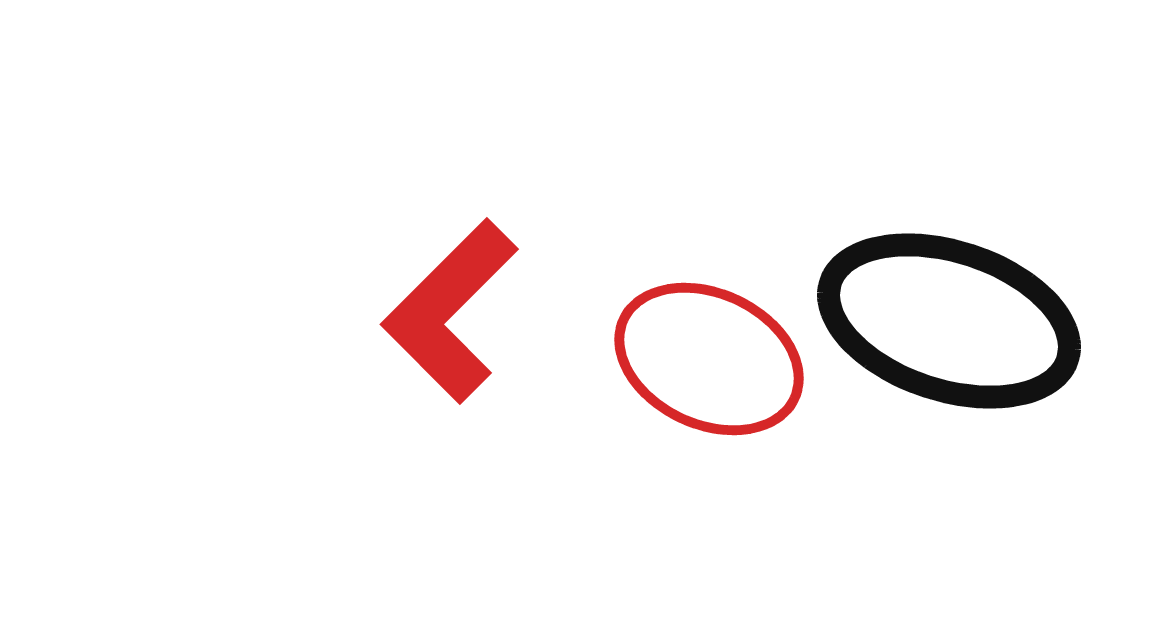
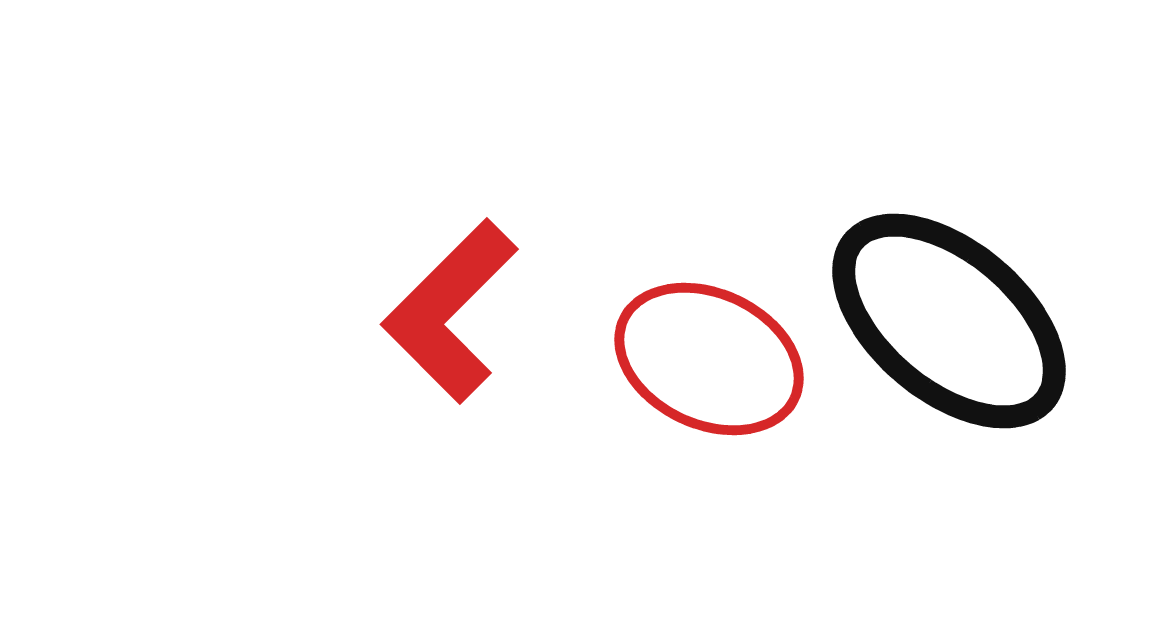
black ellipse: rotated 22 degrees clockwise
